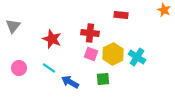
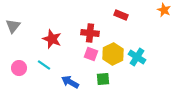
red rectangle: rotated 16 degrees clockwise
cyan line: moved 5 px left, 3 px up
